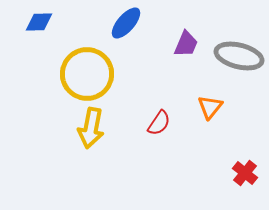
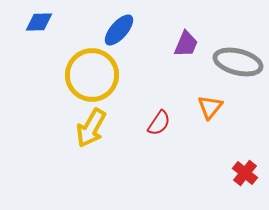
blue ellipse: moved 7 px left, 7 px down
gray ellipse: moved 1 px left, 6 px down
yellow circle: moved 5 px right, 1 px down
yellow arrow: rotated 18 degrees clockwise
